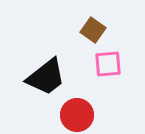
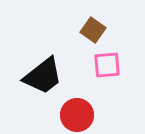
pink square: moved 1 px left, 1 px down
black trapezoid: moved 3 px left, 1 px up
